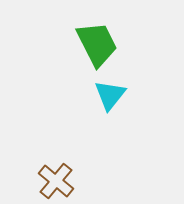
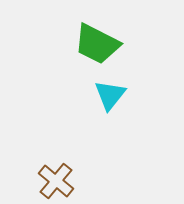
green trapezoid: rotated 144 degrees clockwise
